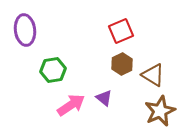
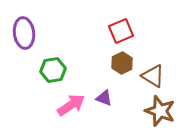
purple ellipse: moved 1 px left, 3 px down
brown hexagon: moved 1 px up
brown triangle: moved 1 px down
purple triangle: rotated 18 degrees counterclockwise
brown star: rotated 28 degrees counterclockwise
